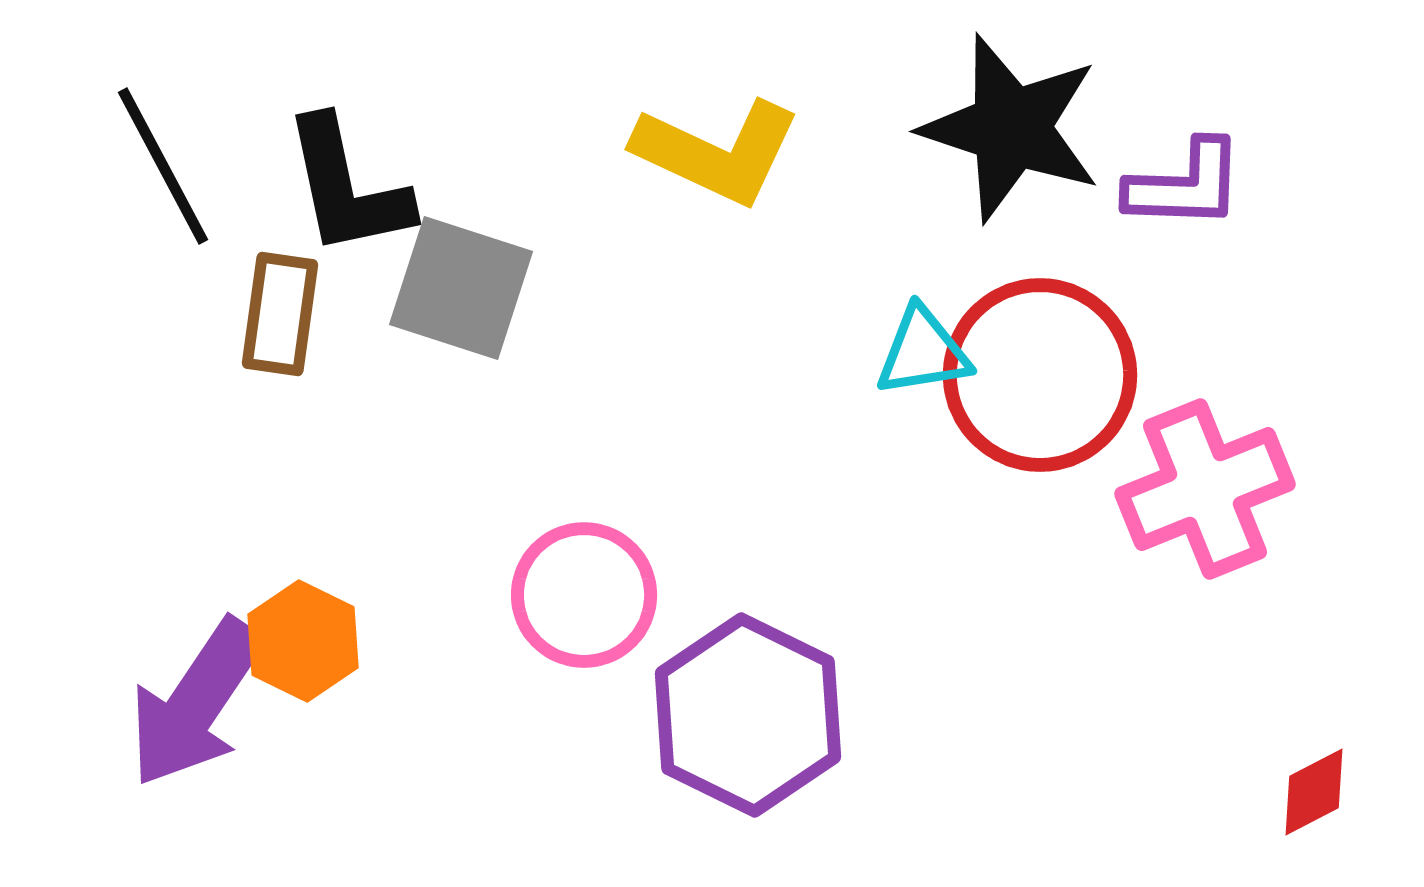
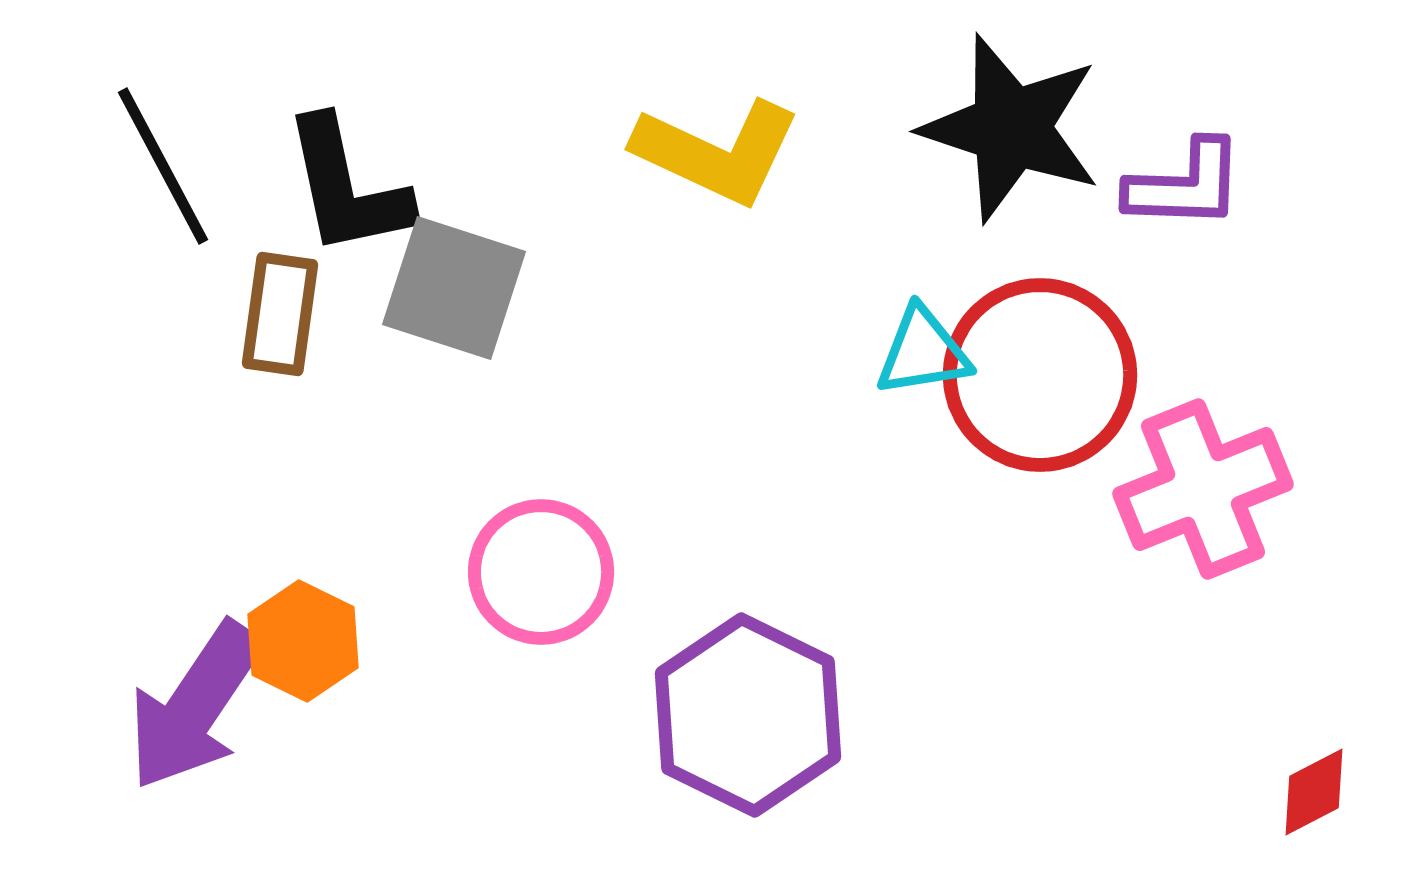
gray square: moved 7 px left
pink cross: moved 2 px left
pink circle: moved 43 px left, 23 px up
purple arrow: moved 1 px left, 3 px down
